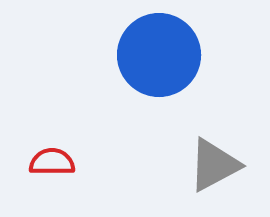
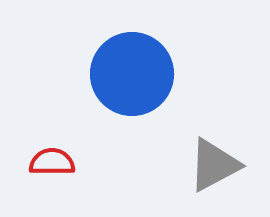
blue circle: moved 27 px left, 19 px down
